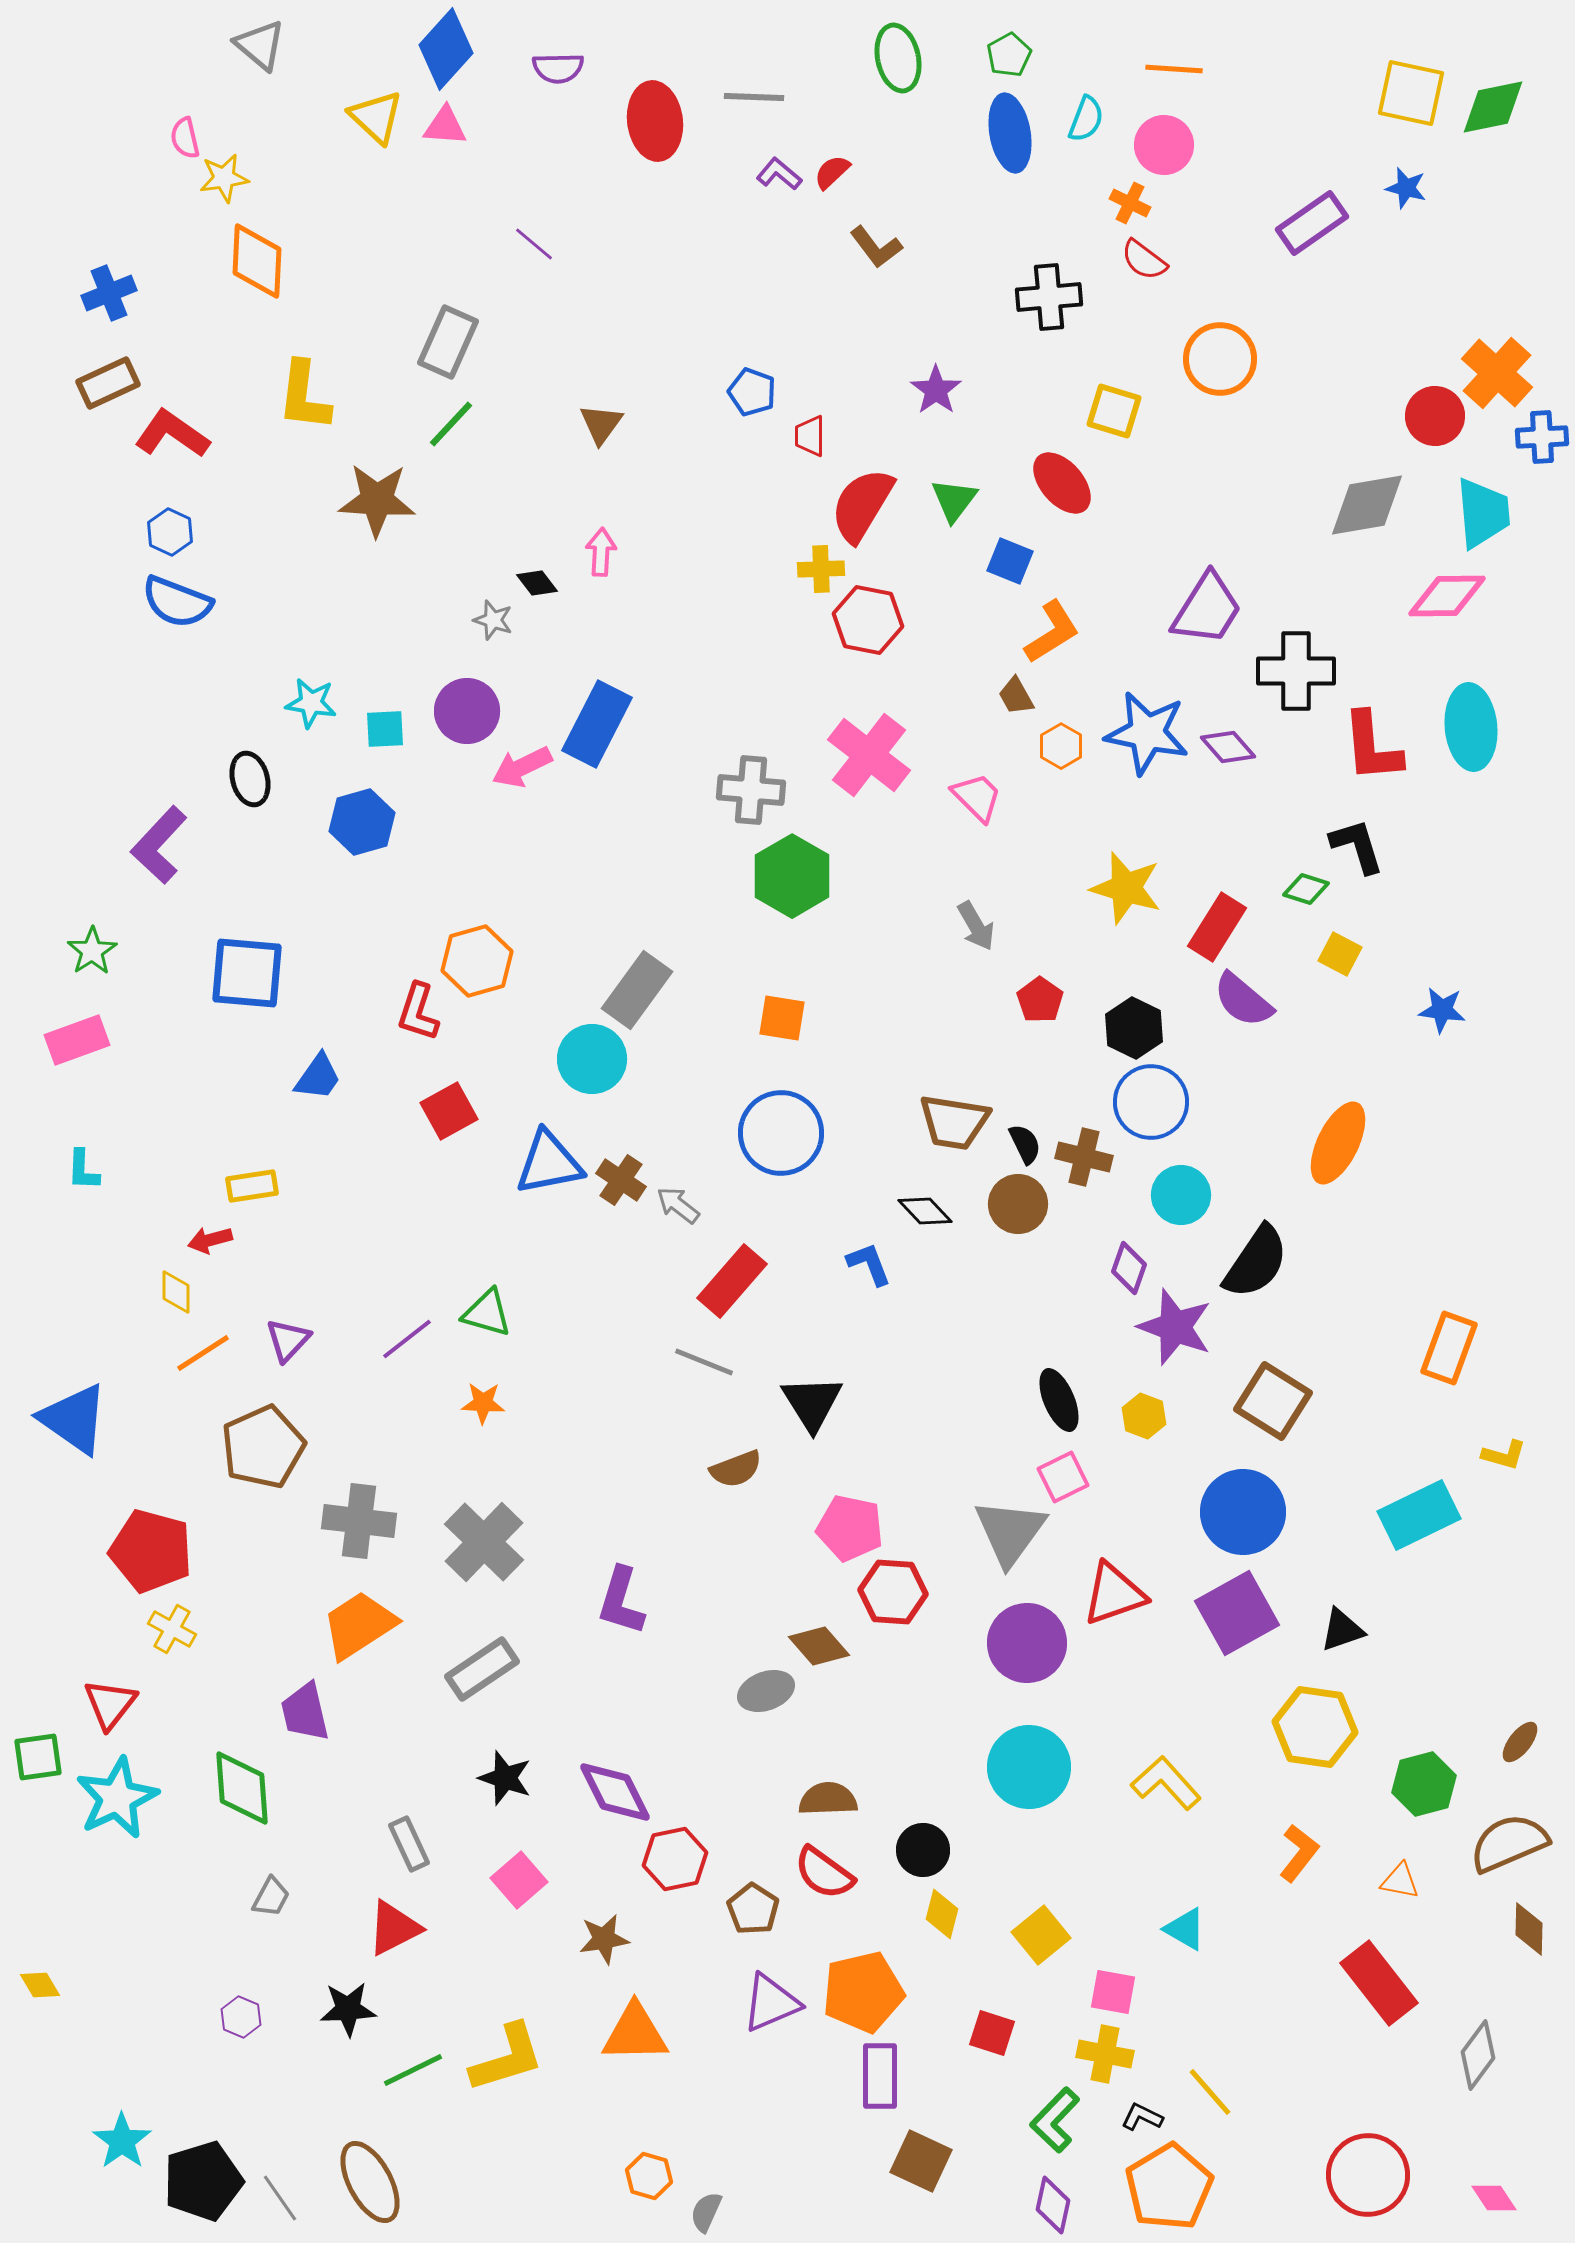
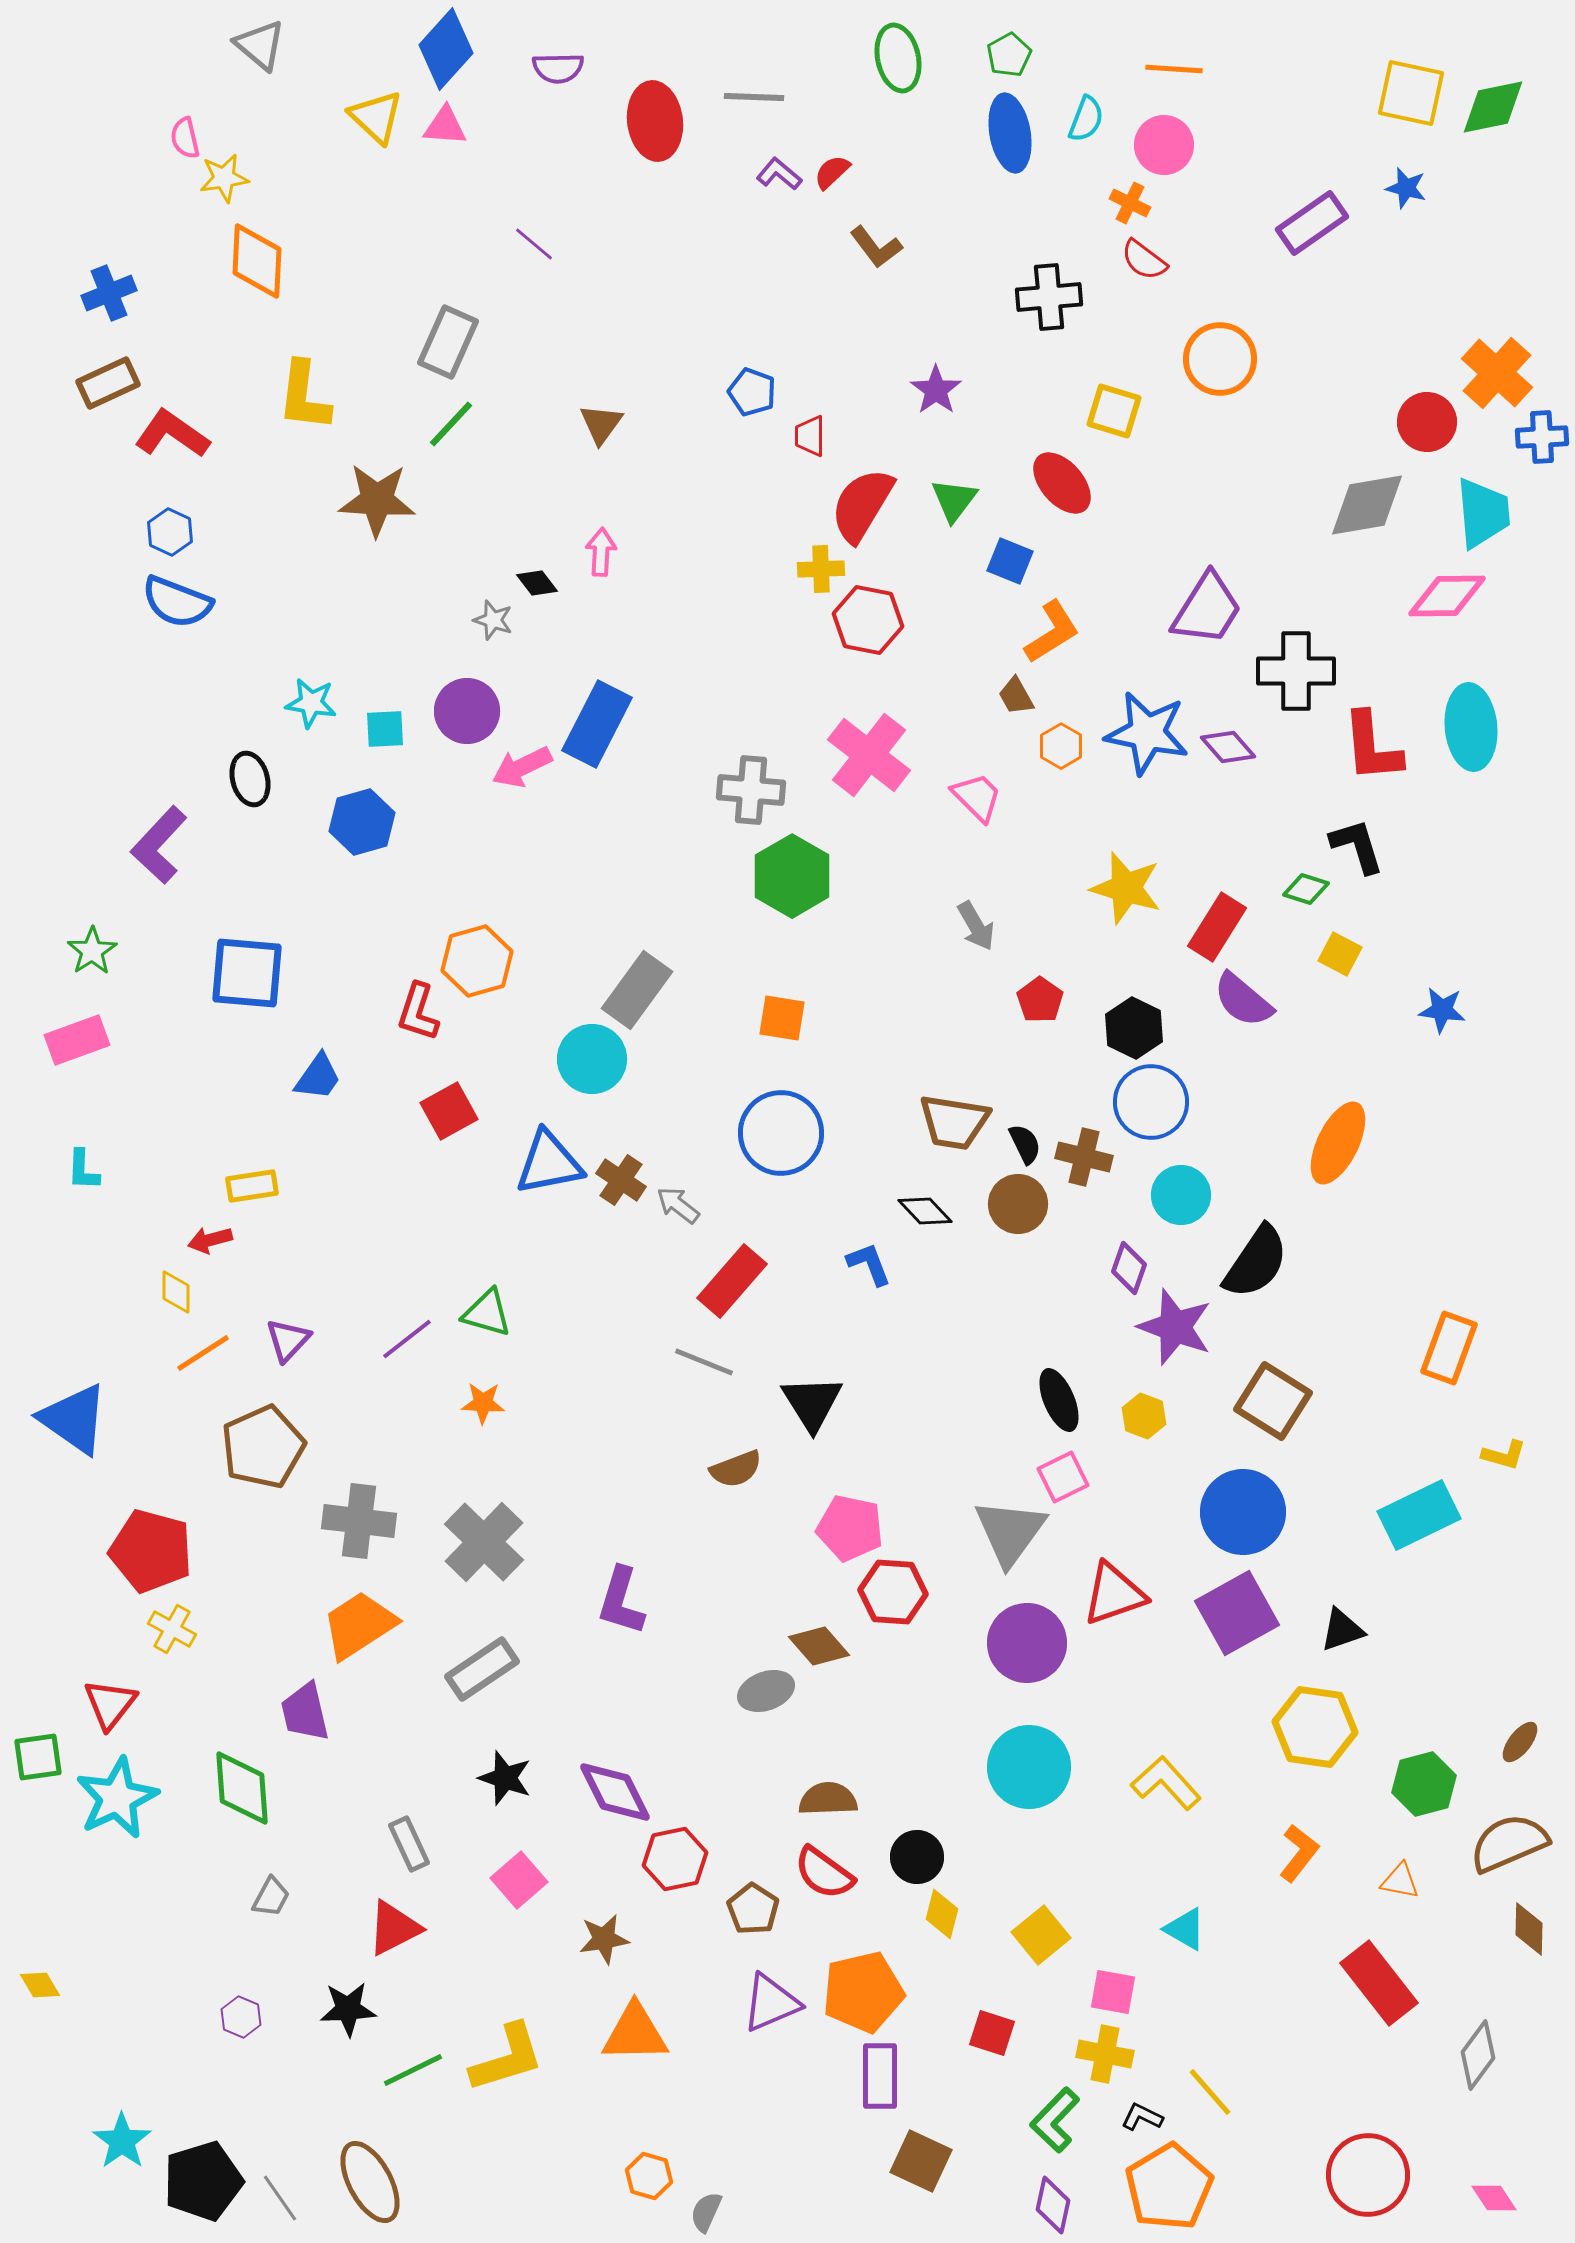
red circle at (1435, 416): moved 8 px left, 6 px down
black circle at (923, 1850): moved 6 px left, 7 px down
